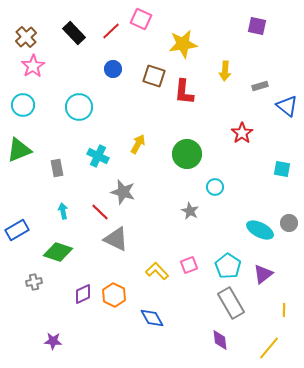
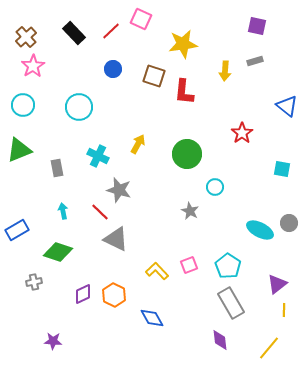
gray rectangle at (260, 86): moved 5 px left, 25 px up
gray star at (123, 192): moved 4 px left, 2 px up
purple triangle at (263, 274): moved 14 px right, 10 px down
